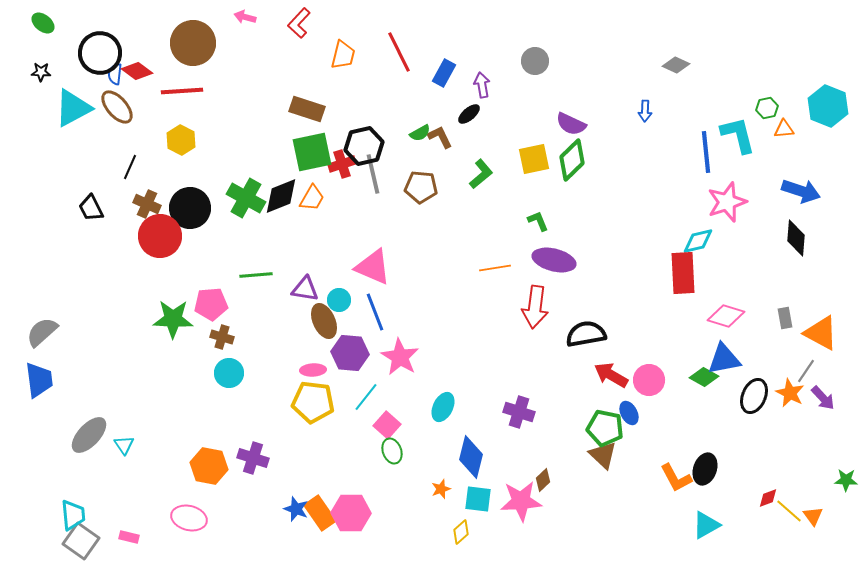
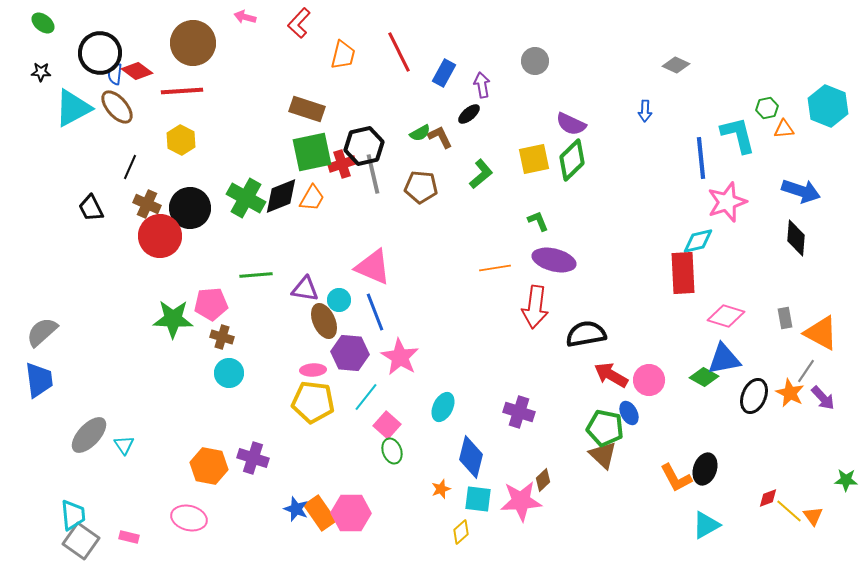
blue line at (706, 152): moved 5 px left, 6 px down
